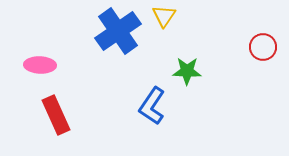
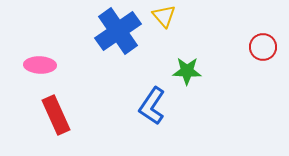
yellow triangle: rotated 15 degrees counterclockwise
